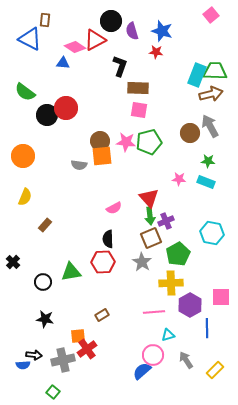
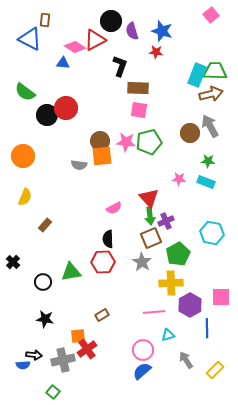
pink circle at (153, 355): moved 10 px left, 5 px up
